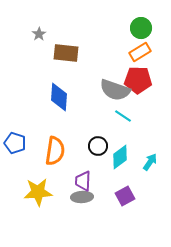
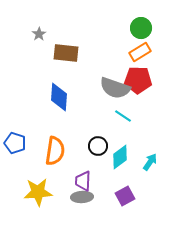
gray semicircle: moved 2 px up
